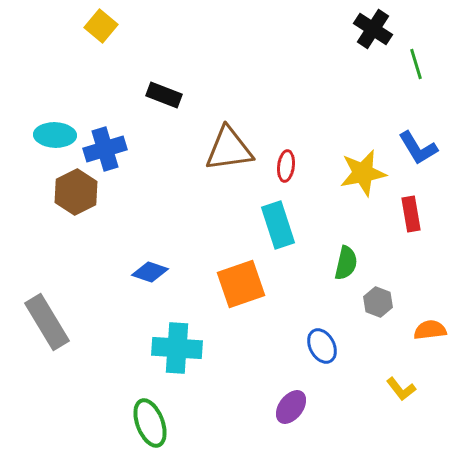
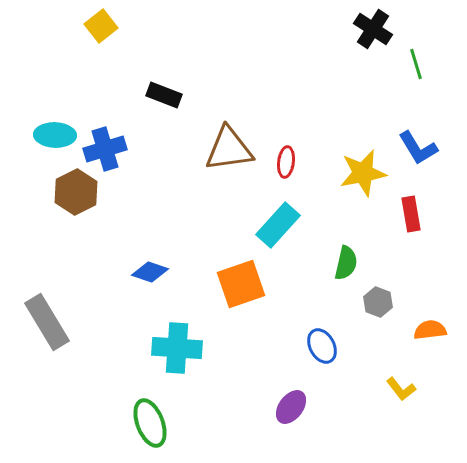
yellow square: rotated 12 degrees clockwise
red ellipse: moved 4 px up
cyan rectangle: rotated 60 degrees clockwise
